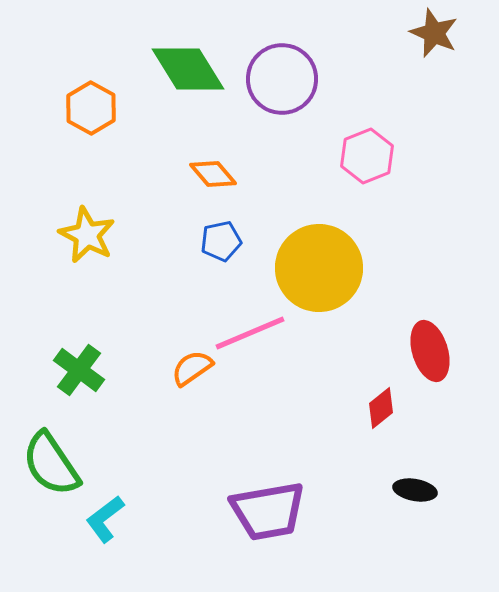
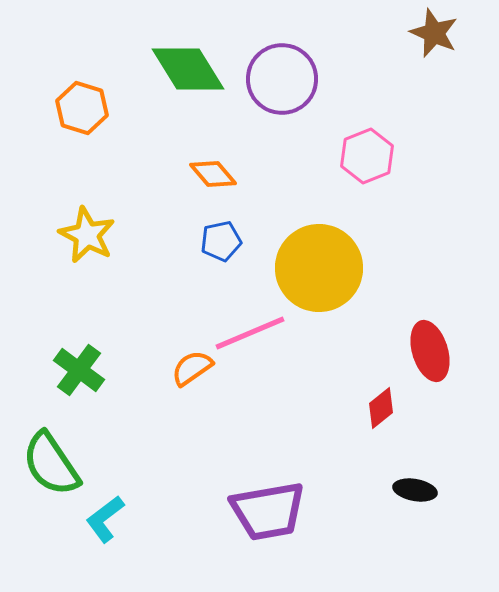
orange hexagon: moved 9 px left; rotated 12 degrees counterclockwise
